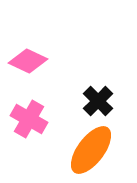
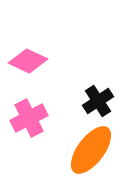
black cross: rotated 12 degrees clockwise
pink cross: moved 1 px up; rotated 33 degrees clockwise
